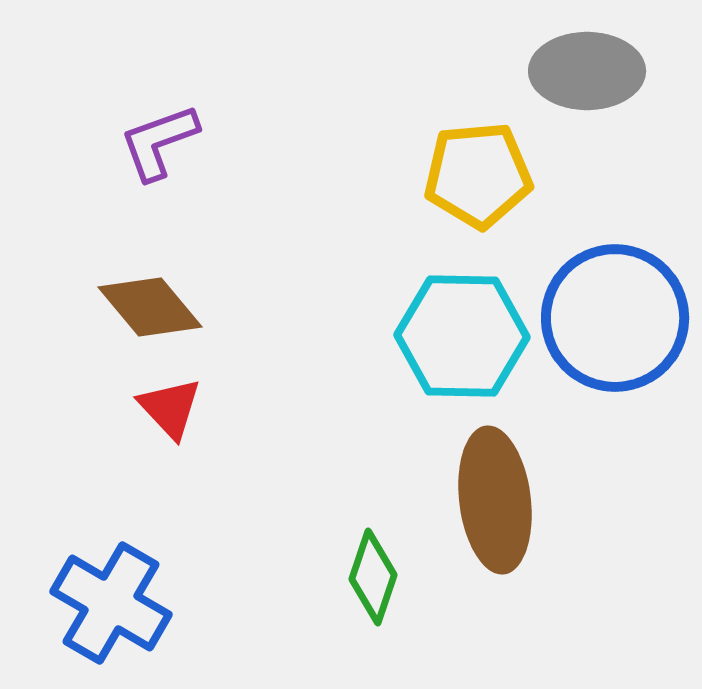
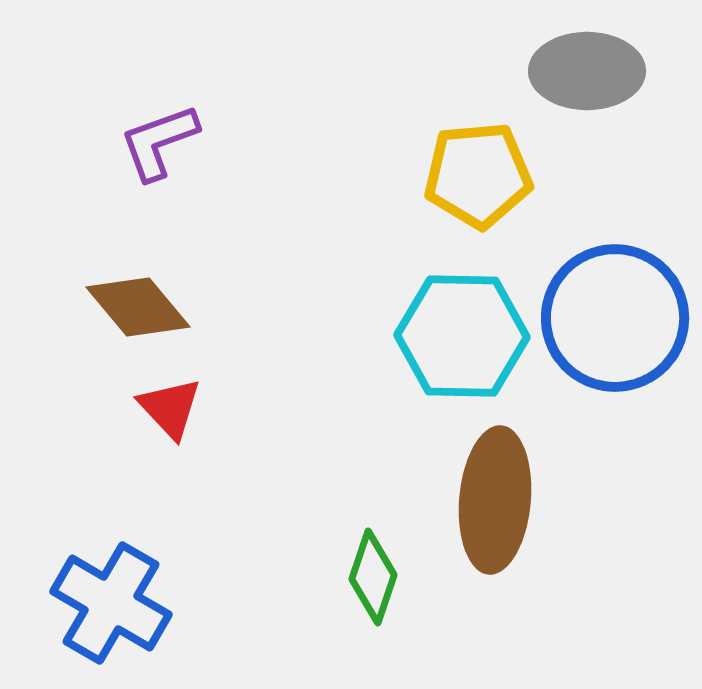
brown diamond: moved 12 px left
brown ellipse: rotated 12 degrees clockwise
